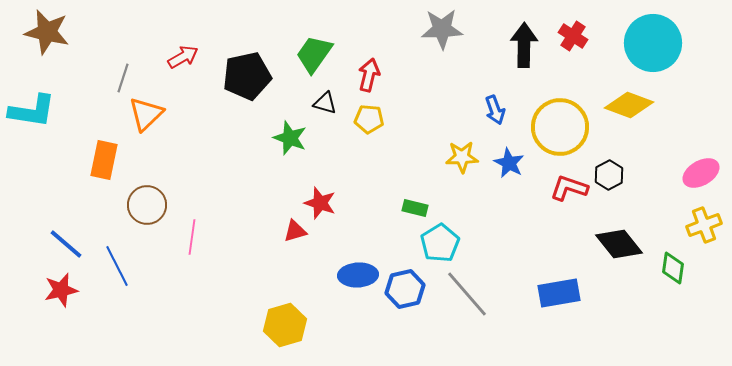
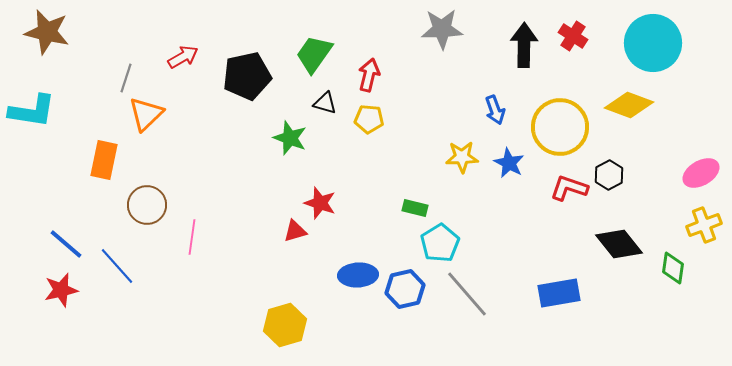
gray line at (123, 78): moved 3 px right
blue line at (117, 266): rotated 15 degrees counterclockwise
